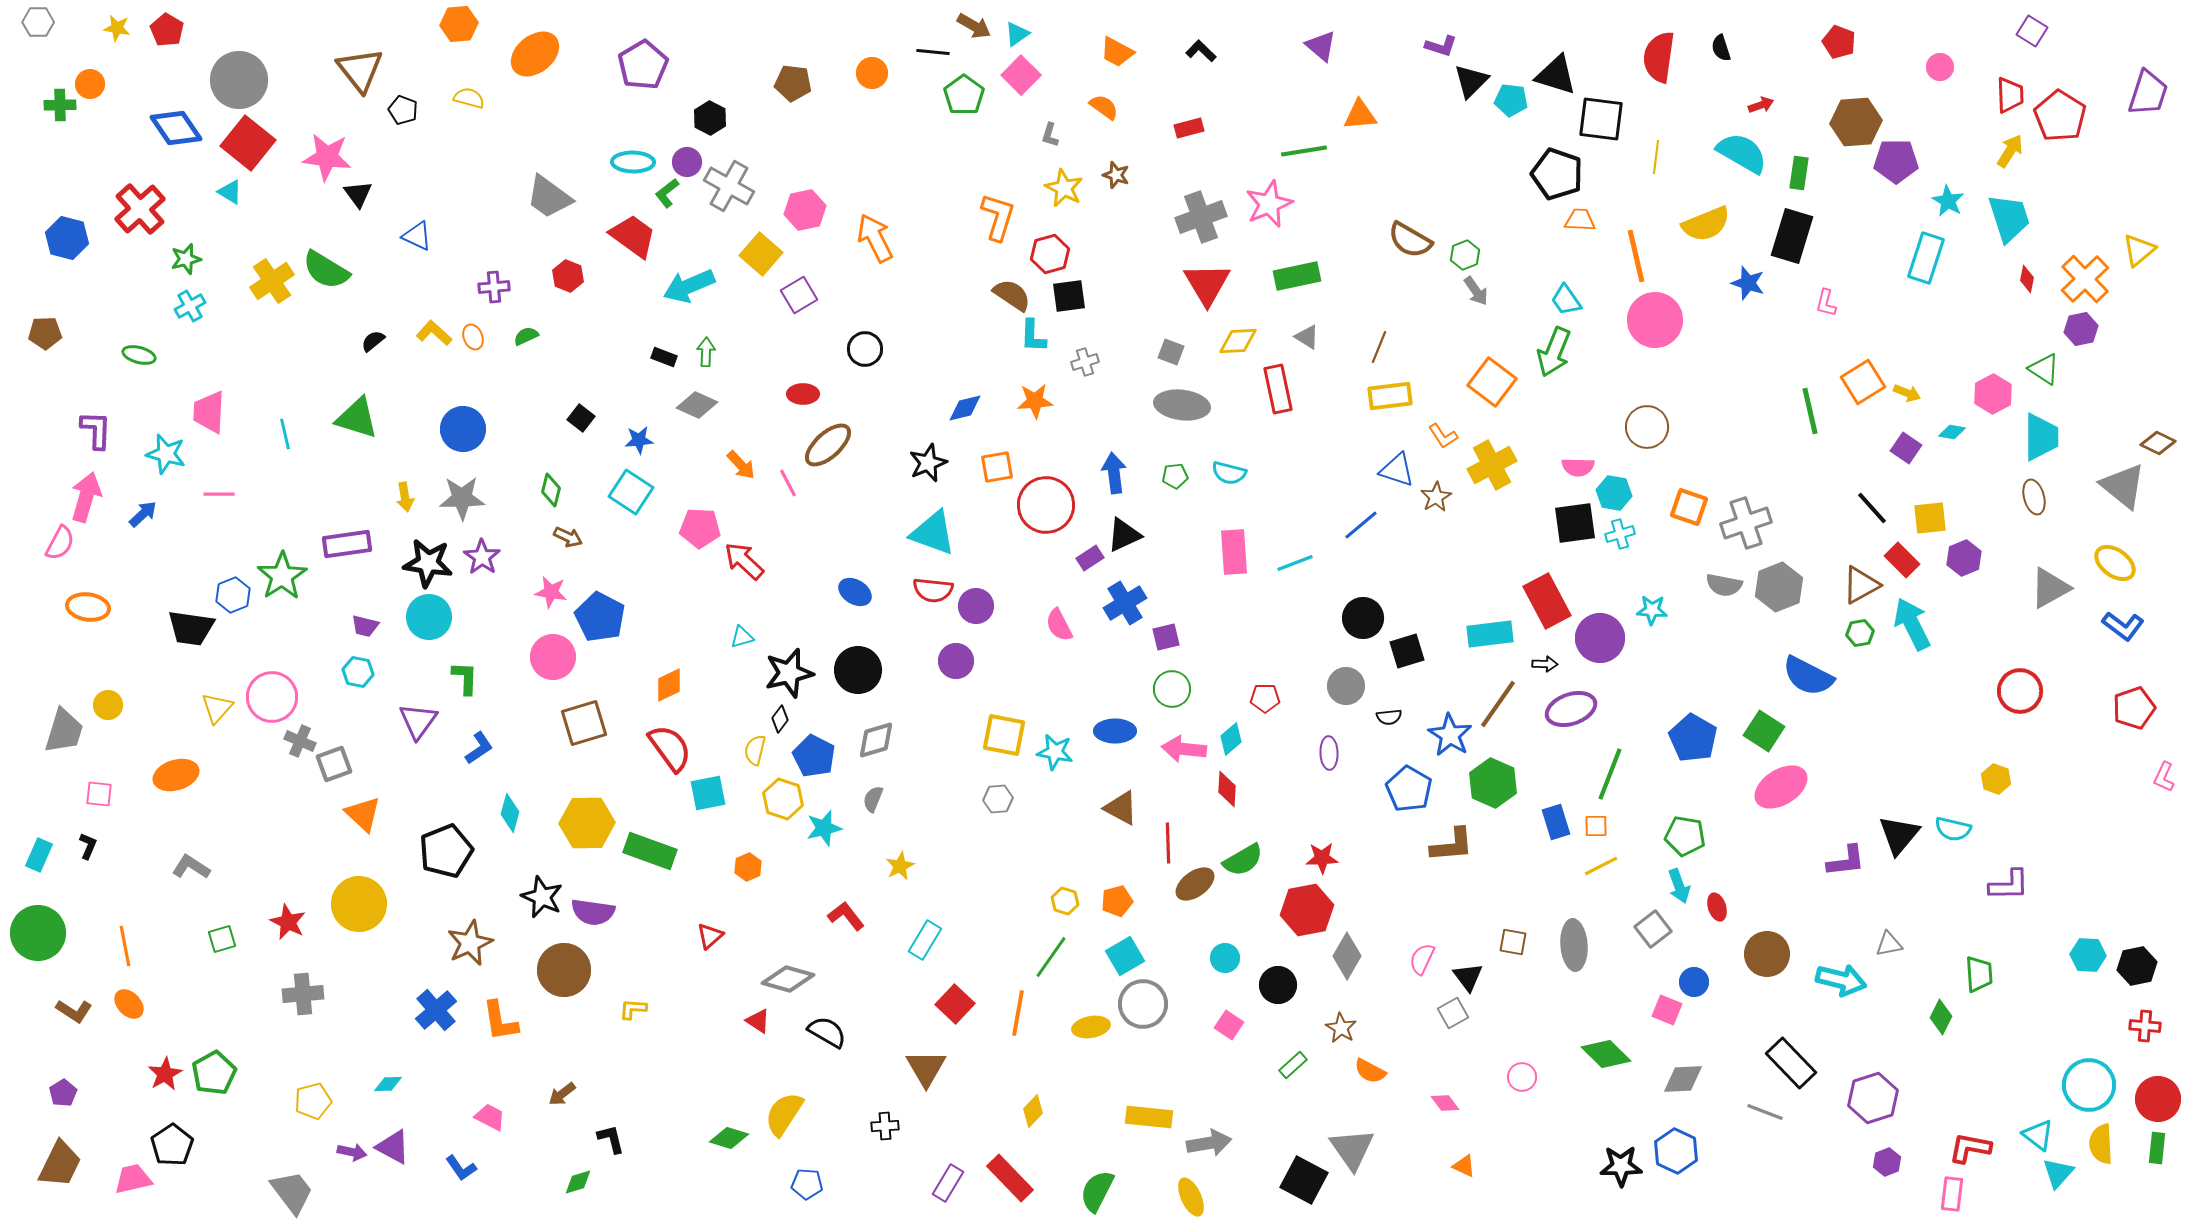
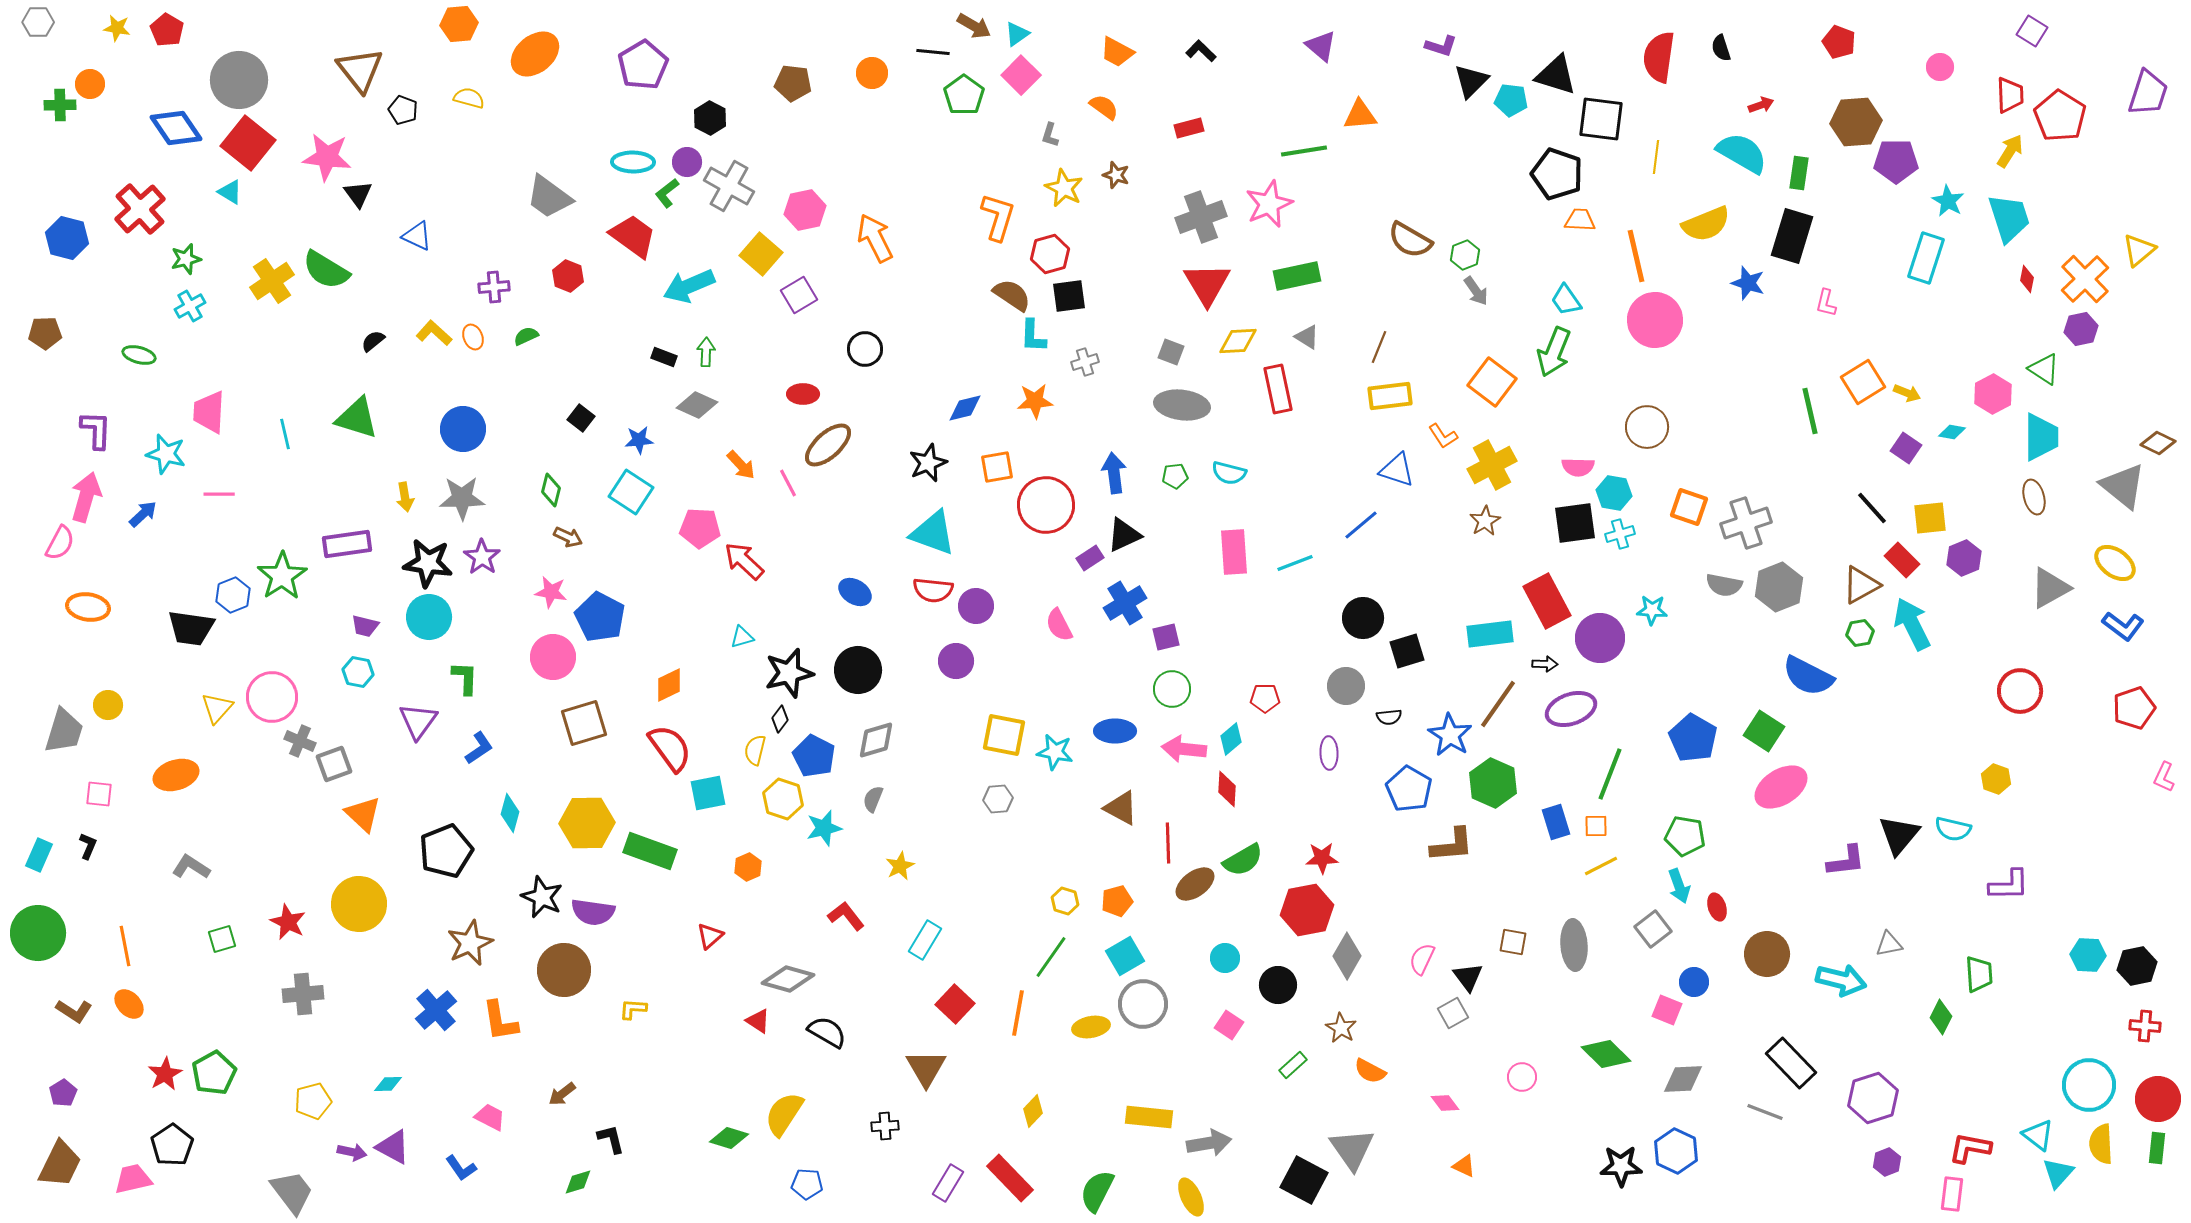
brown star at (1436, 497): moved 49 px right, 24 px down
